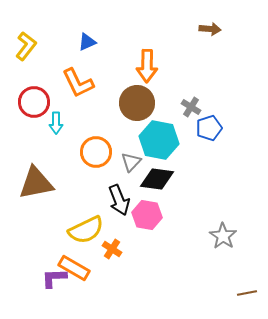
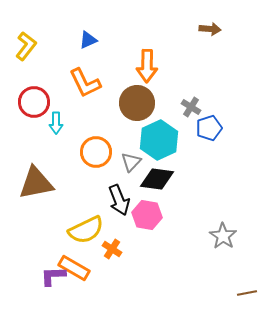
blue triangle: moved 1 px right, 2 px up
orange L-shape: moved 7 px right
cyan hexagon: rotated 24 degrees clockwise
purple L-shape: moved 1 px left, 2 px up
